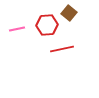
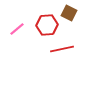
brown square: rotated 14 degrees counterclockwise
pink line: rotated 28 degrees counterclockwise
